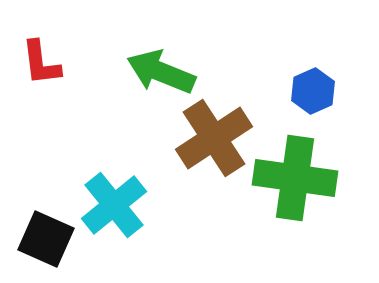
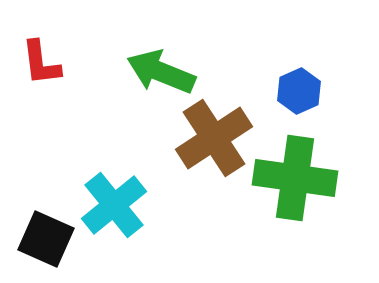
blue hexagon: moved 14 px left
